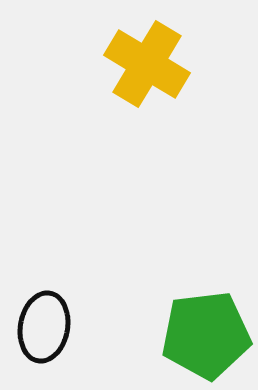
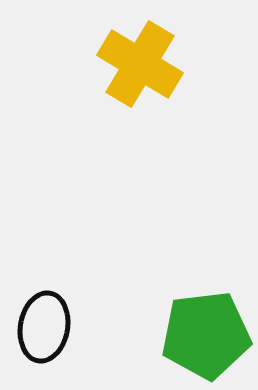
yellow cross: moved 7 px left
